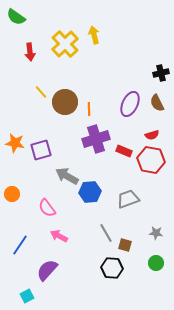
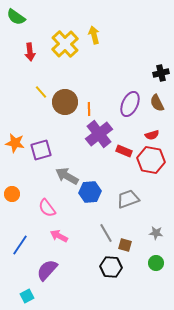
purple cross: moved 3 px right, 5 px up; rotated 20 degrees counterclockwise
black hexagon: moved 1 px left, 1 px up
